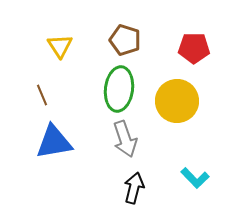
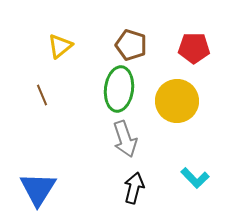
brown pentagon: moved 6 px right, 5 px down
yellow triangle: rotated 24 degrees clockwise
blue triangle: moved 16 px left, 47 px down; rotated 48 degrees counterclockwise
